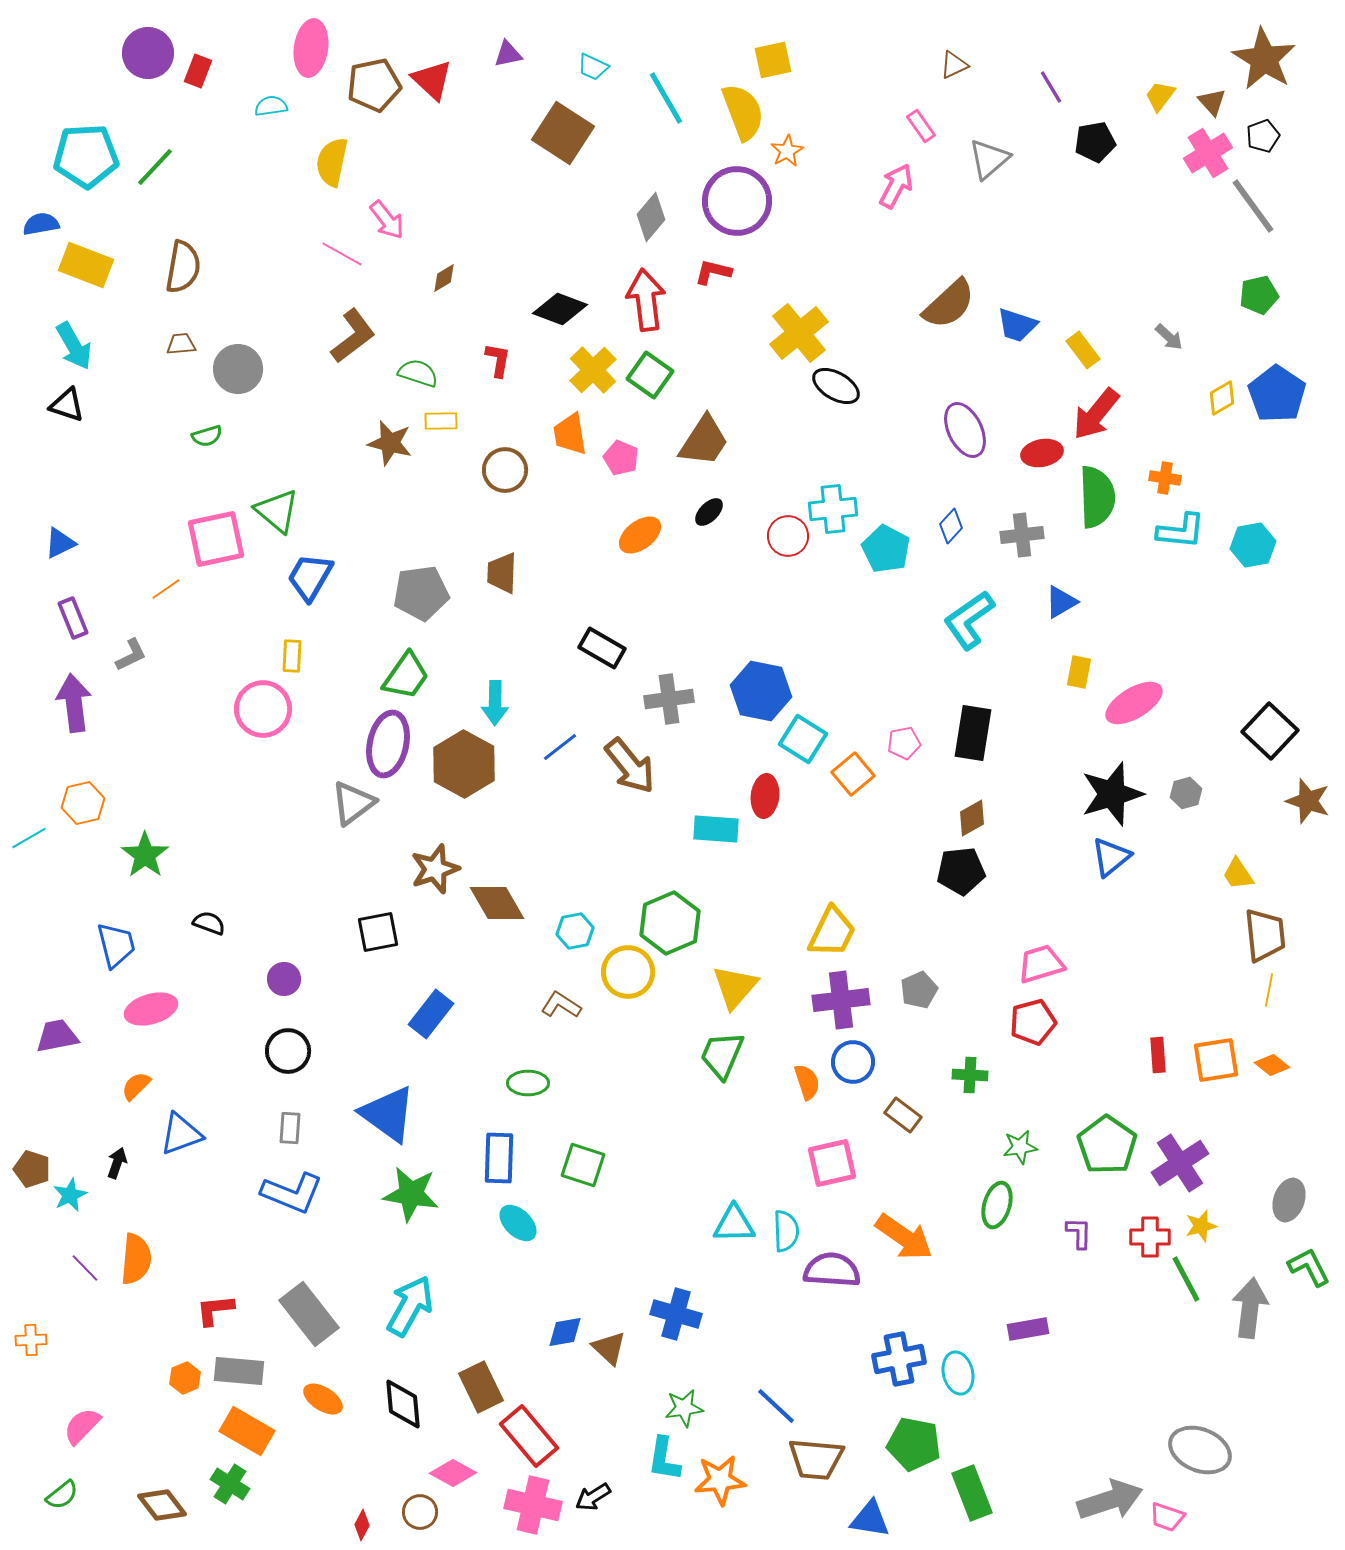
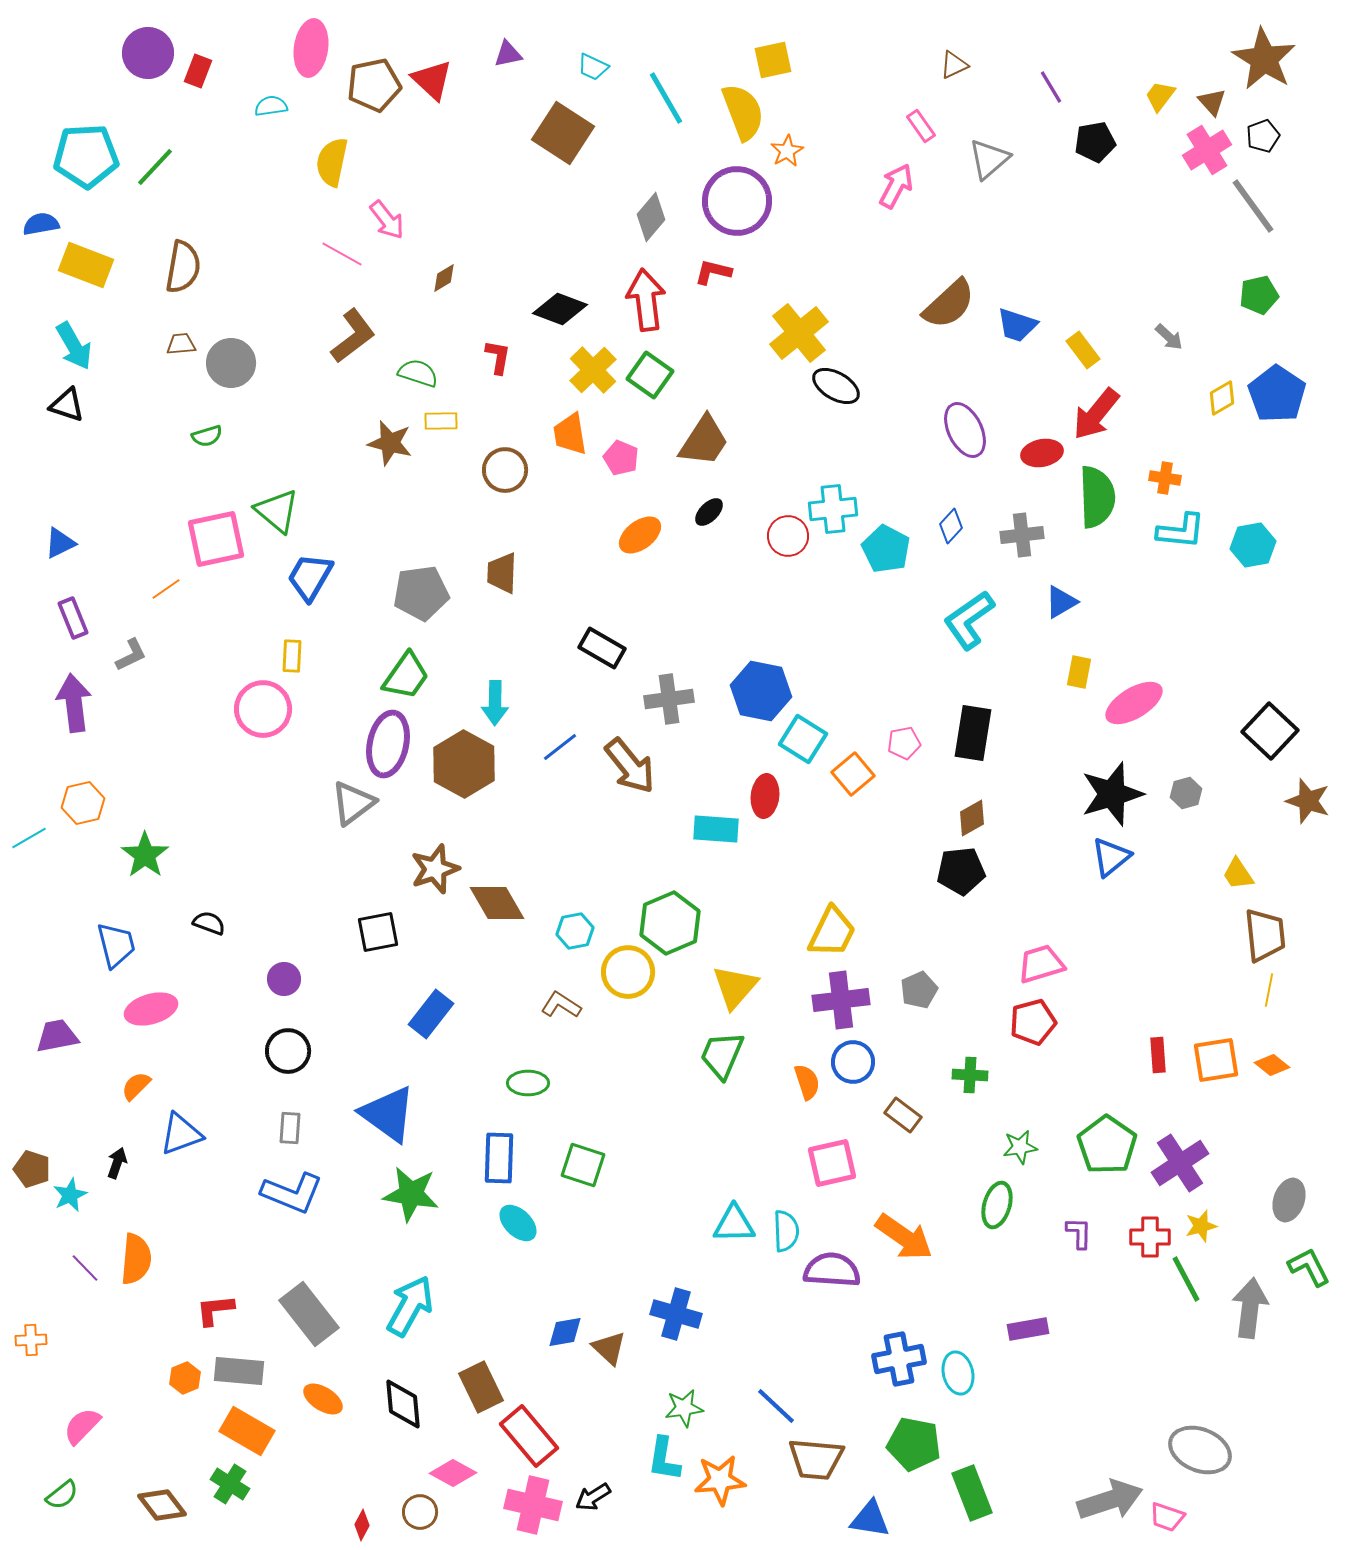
pink cross at (1208, 153): moved 1 px left, 3 px up
red L-shape at (498, 360): moved 3 px up
gray circle at (238, 369): moved 7 px left, 6 px up
